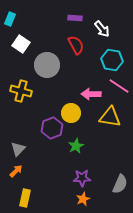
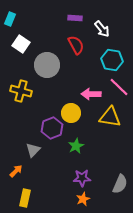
pink line: moved 1 px down; rotated 10 degrees clockwise
gray triangle: moved 15 px right, 1 px down
